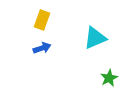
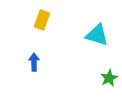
cyan triangle: moved 2 px right, 3 px up; rotated 40 degrees clockwise
blue arrow: moved 8 px left, 14 px down; rotated 72 degrees counterclockwise
